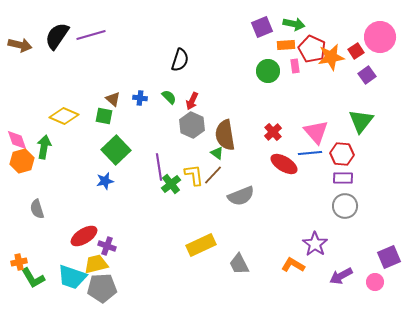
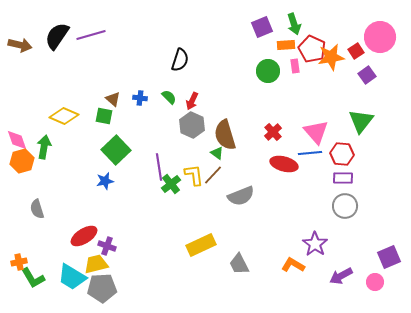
green arrow at (294, 24): rotated 60 degrees clockwise
brown semicircle at (225, 135): rotated 8 degrees counterclockwise
red ellipse at (284, 164): rotated 16 degrees counterclockwise
cyan trapezoid at (72, 277): rotated 12 degrees clockwise
